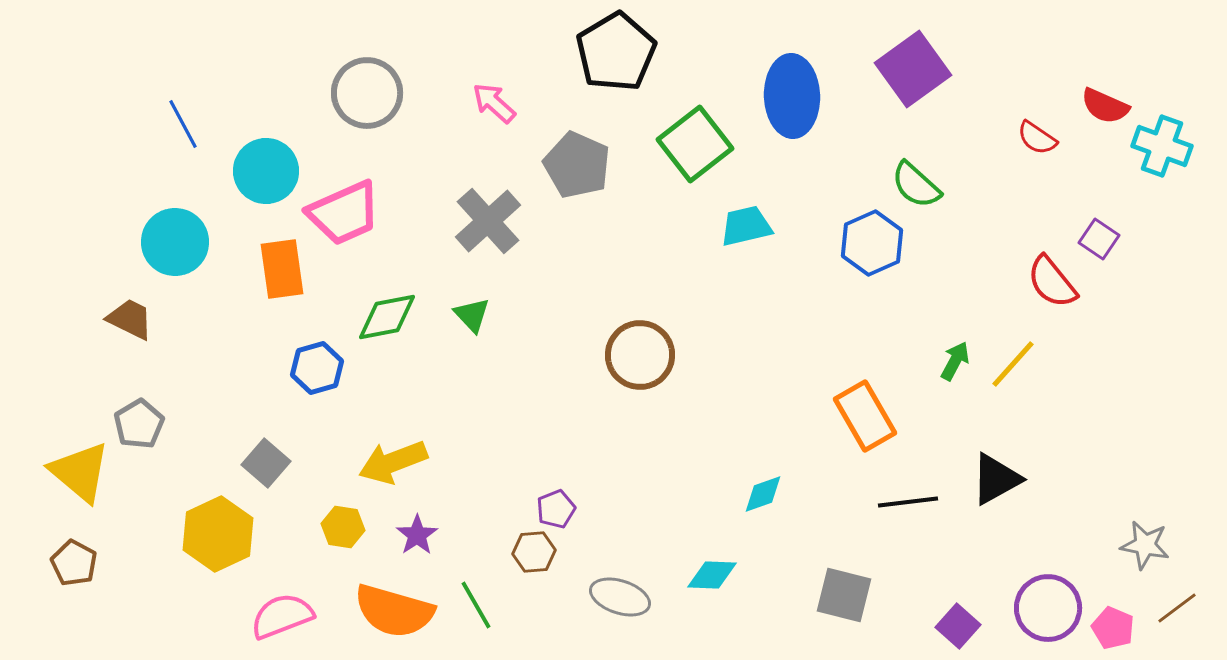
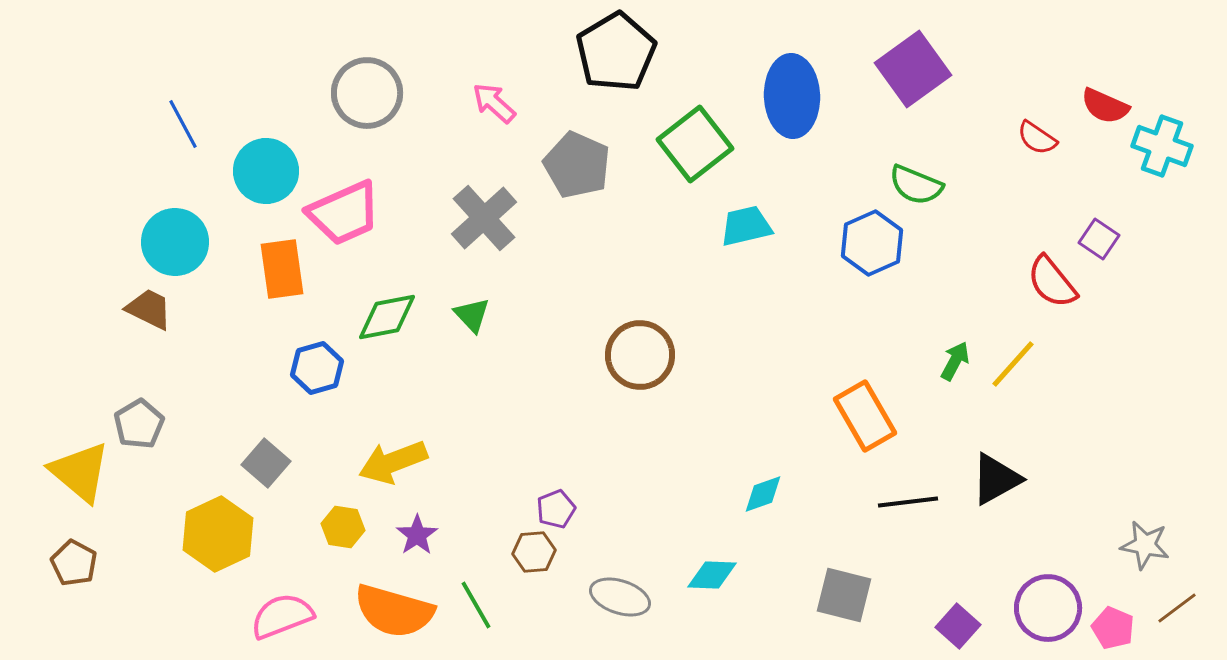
green semicircle at (916, 185): rotated 20 degrees counterclockwise
gray cross at (488, 221): moved 4 px left, 3 px up
brown trapezoid at (130, 319): moved 19 px right, 10 px up
